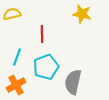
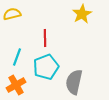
yellow star: rotated 30 degrees clockwise
red line: moved 3 px right, 4 px down
gray semicircle: moved 1 px right
